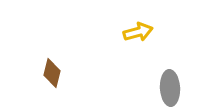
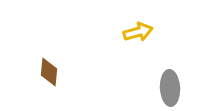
brown diamond: moved 3 px left, 1 px up; rotated 8 degrees counterclockwise
